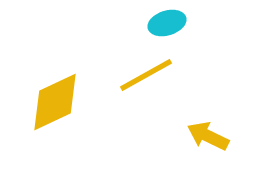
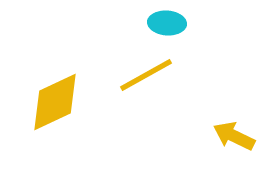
cyan ellipse: rotated 21 degrees clockwise
yellow arrow: moved 26 px right
